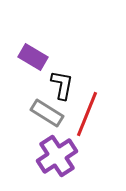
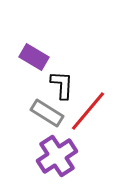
purple rectangle: moved 1 px right
black L-shape: rotated 8 degrees counterclockwise
red line: moved 1 px right, 3 px up; rotated 18 degrees clockwise
